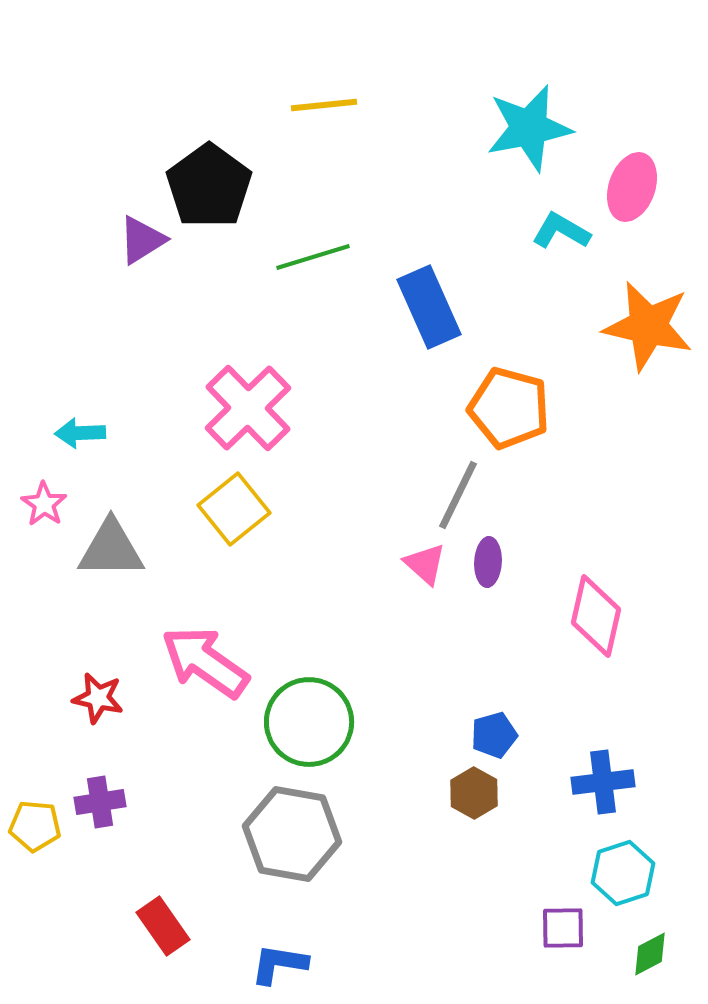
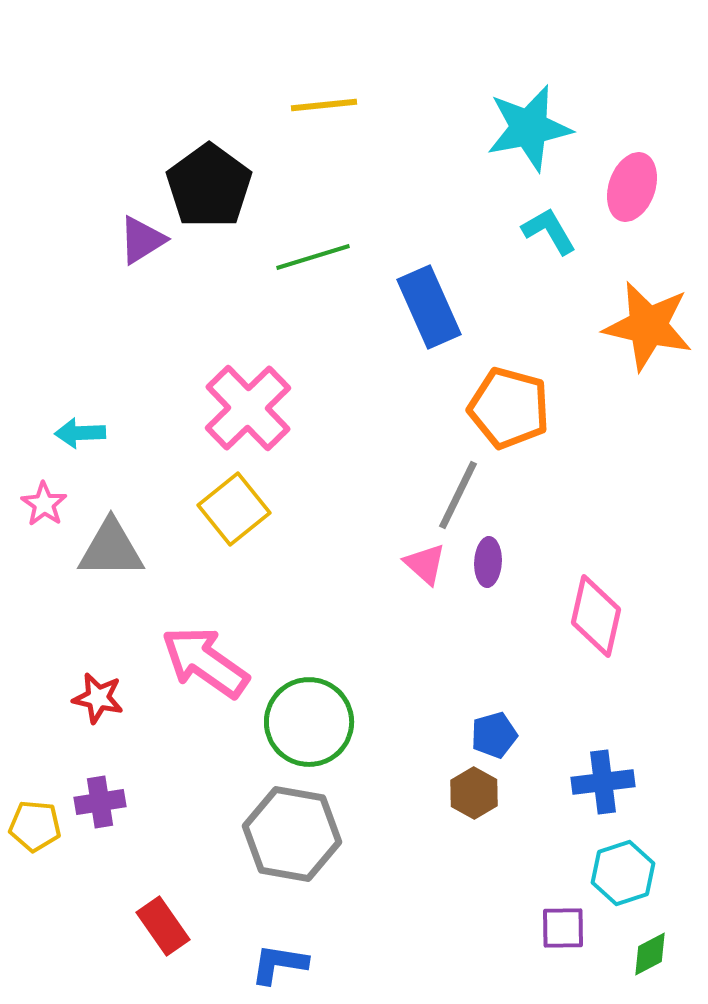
cyan L-shape: moved 12 px left; rotated 30 degrees clockwise
